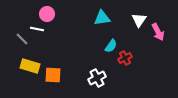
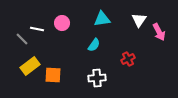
pink circle: moved 15 px right, 9 px down
cyan triangle: moved 1 px down
pink arrow: moved 1 px right
cyan semicircle: moved 17 px left, 1 px up
red cross: moved 3 px right, 1 px down
yellow rectangle: rotated 54 degrees counterclockwise
white cross: rotated 24 degrees clockwise
